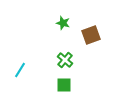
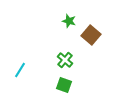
green star: moved 6 px right, 2 px up
brown square: rotated 30 degrees counterclockwise
green square: rotated 21 degrees clockwise
